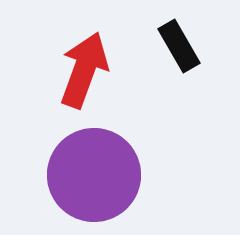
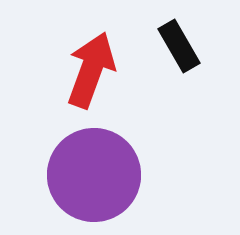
red arrow: moved 7 px right
